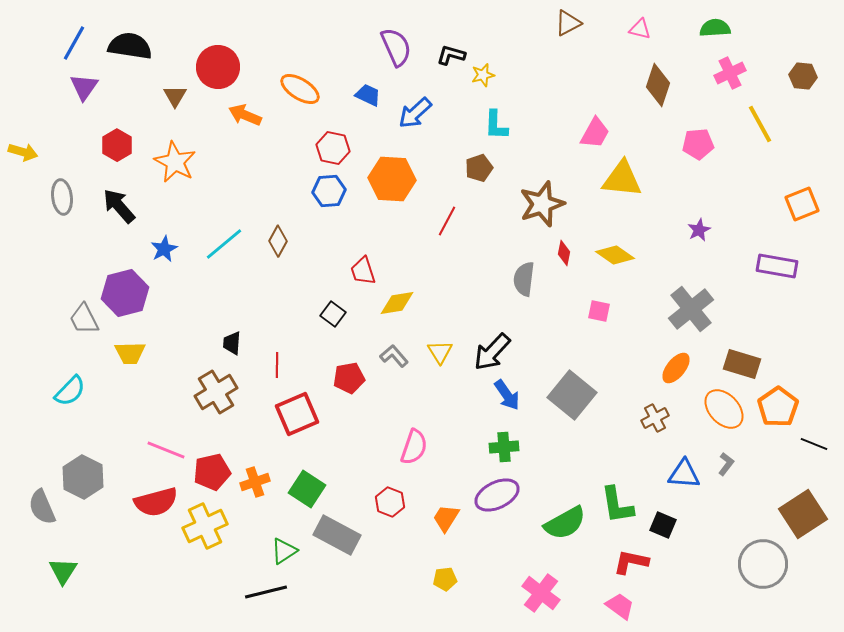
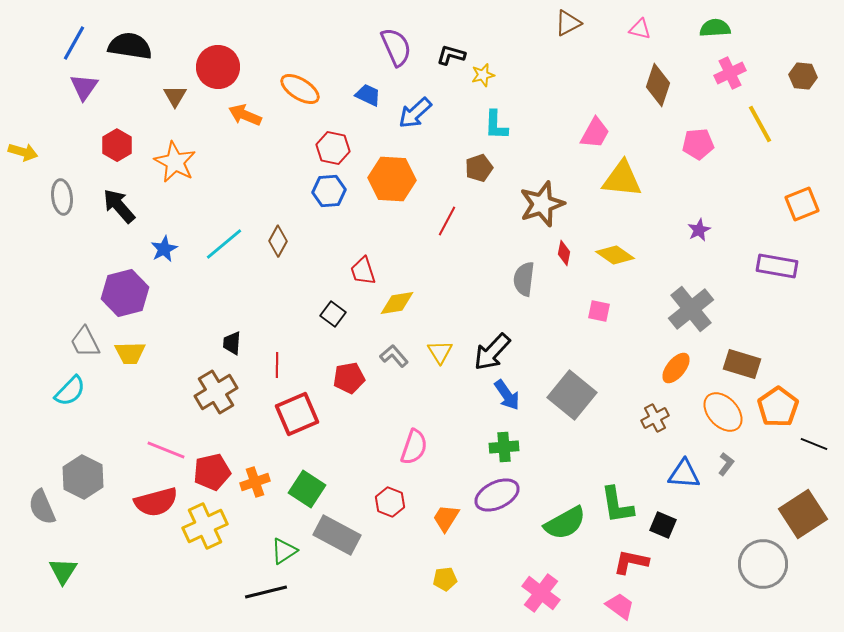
gray trapezoid at (84, 319): moved 1 px right, 23 px down
orange ellipse at (724, 409): moved 1 px left, 3 px down
